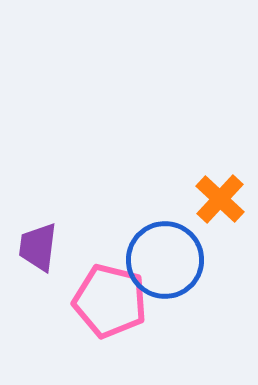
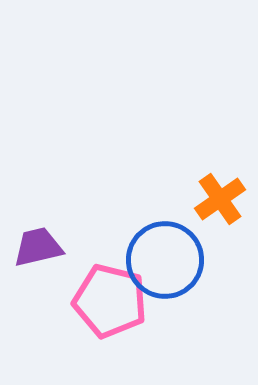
orange cross: rotated 12 degrees clockwise
purple trapezoid: rotated 70 degrees clockwise
